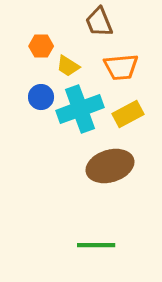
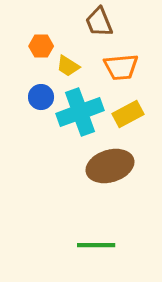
cyan cross: moved 3 px down
